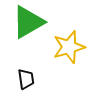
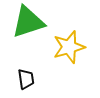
green triangle: rotated 12 degrees clockwise
